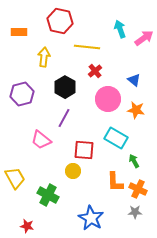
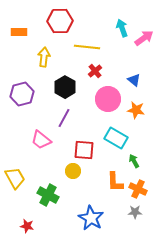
red hexagon: rotated 15 degrees counterclockwise
cyan arrow: moved 2 px right, 1 px up
